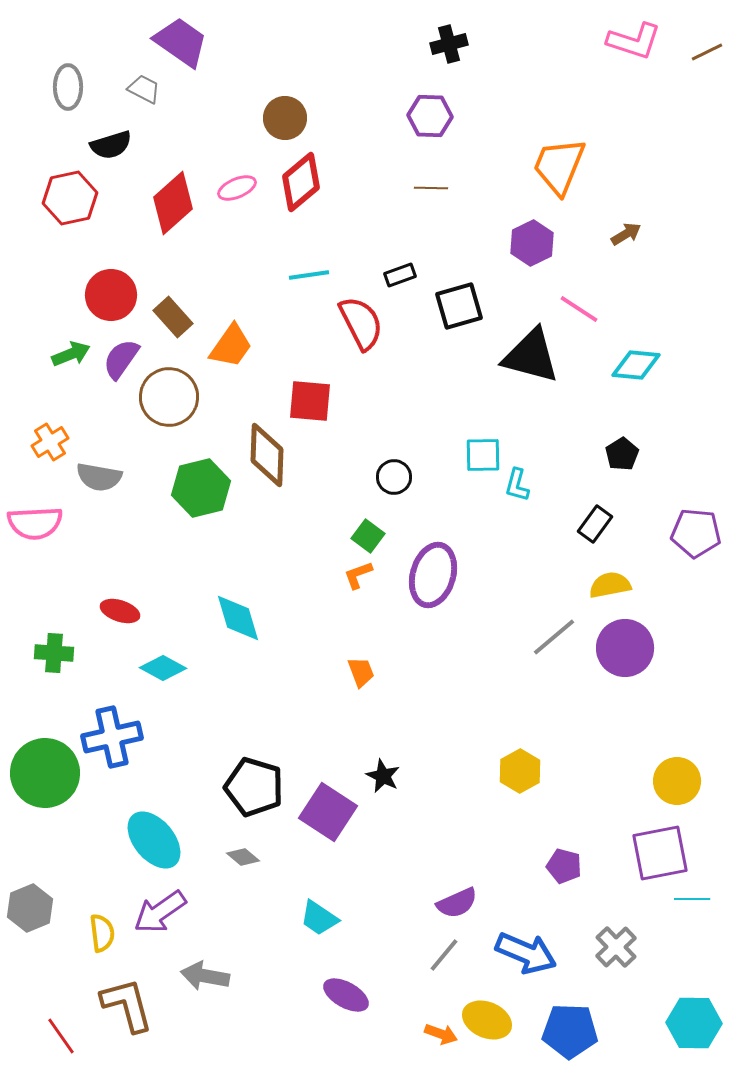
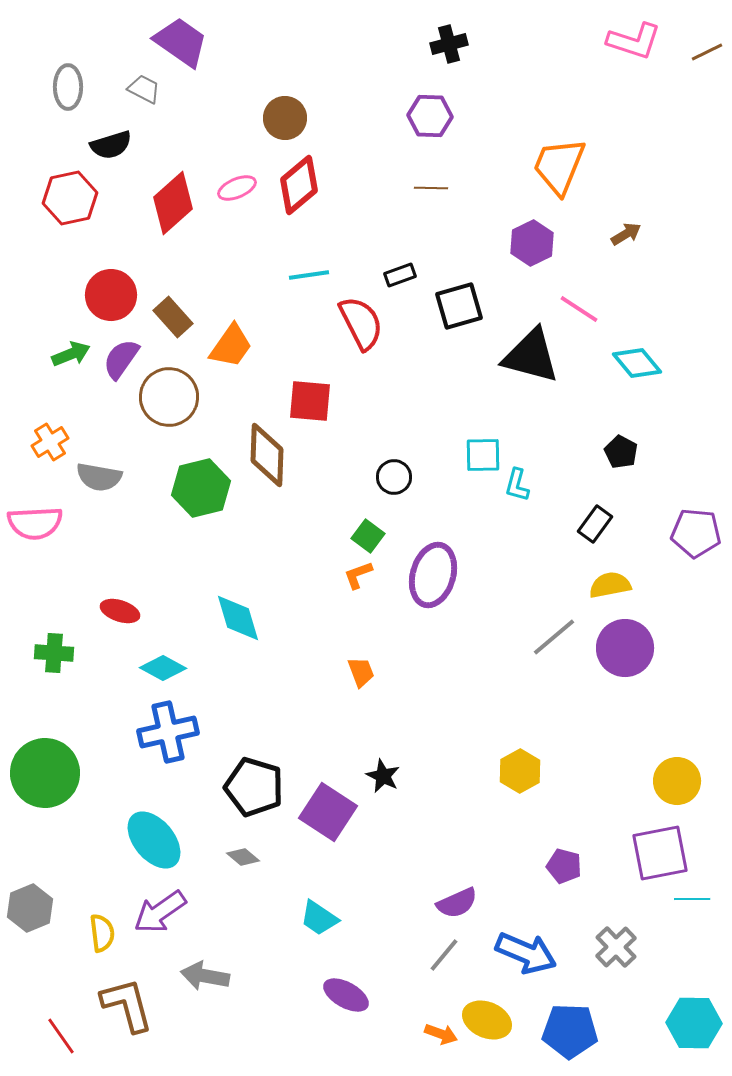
red diamond at (301, 182): moved 2 px left, 3 px down
cyan diamond at (636, 365): moved 1 px right, 2 px up; rotated 45 degrees clockwise
black pentagon at (622, 454): moved 1 px left, 2 px up; rotated 12 degrees counterclockwise
blue cross at (112, 737): moved 56 px right, 5 px up
